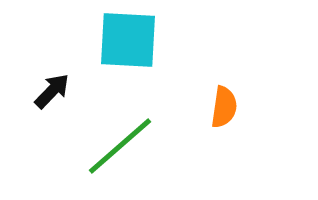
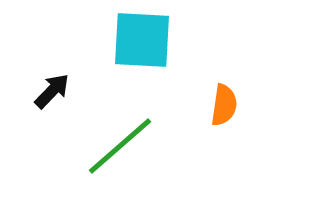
cyan square: moved 14 px right
orange semicircle: moved 2 px up
